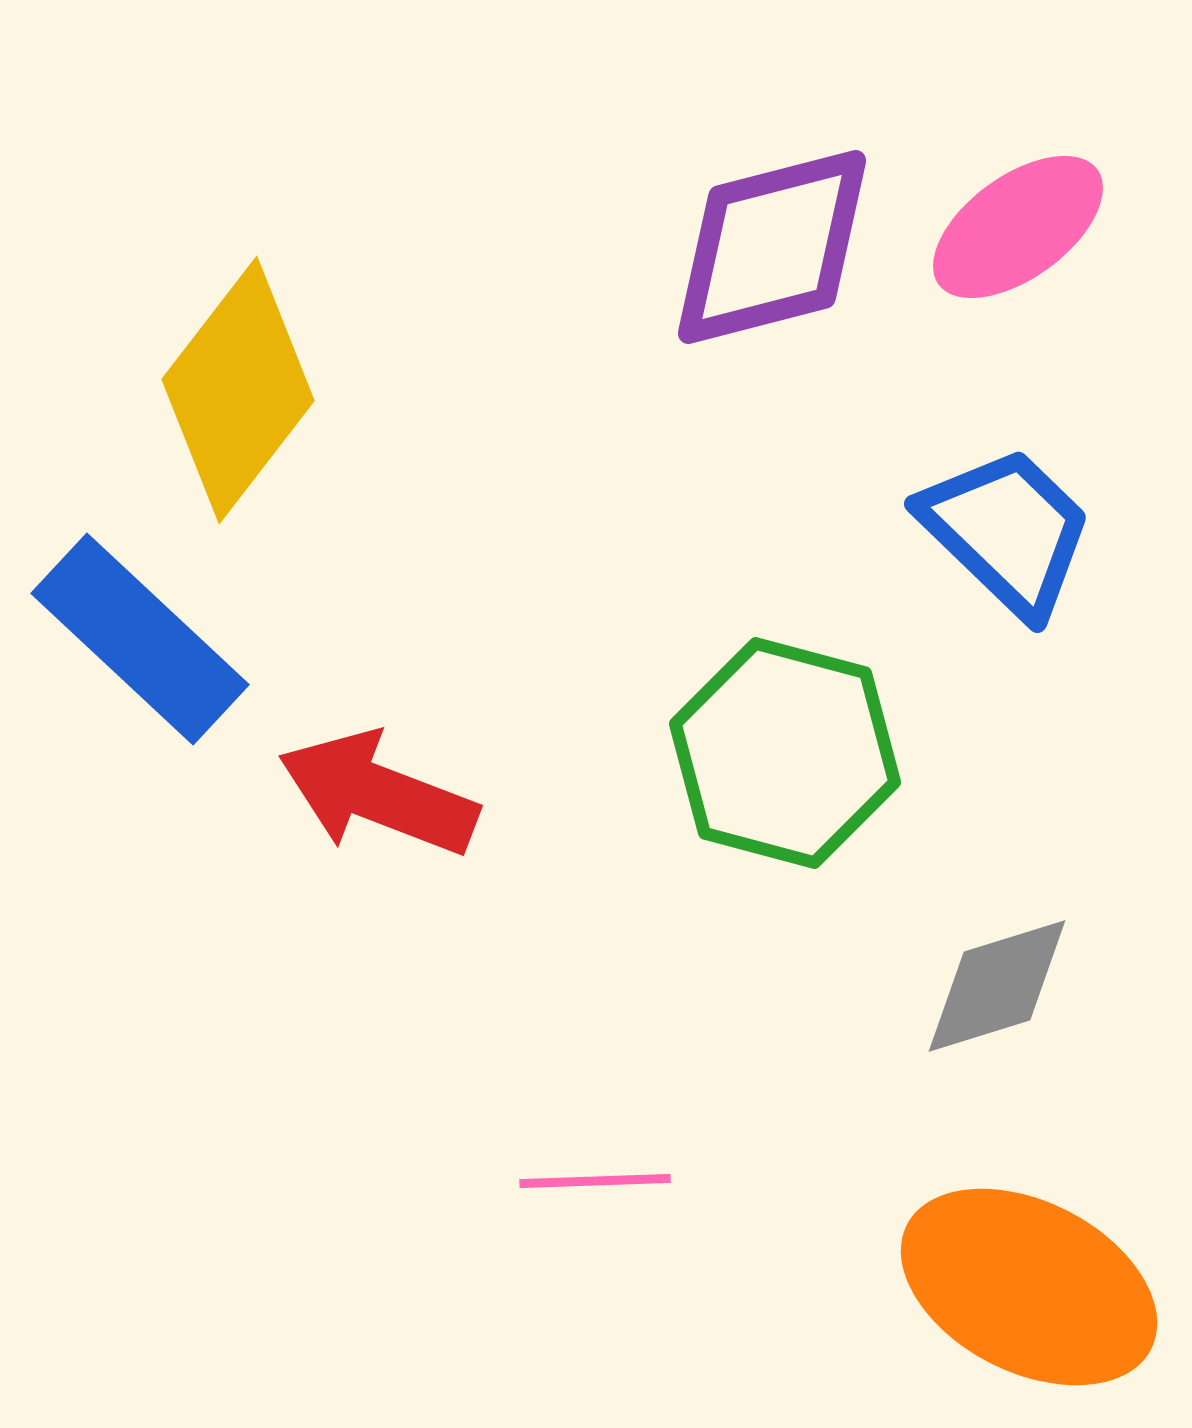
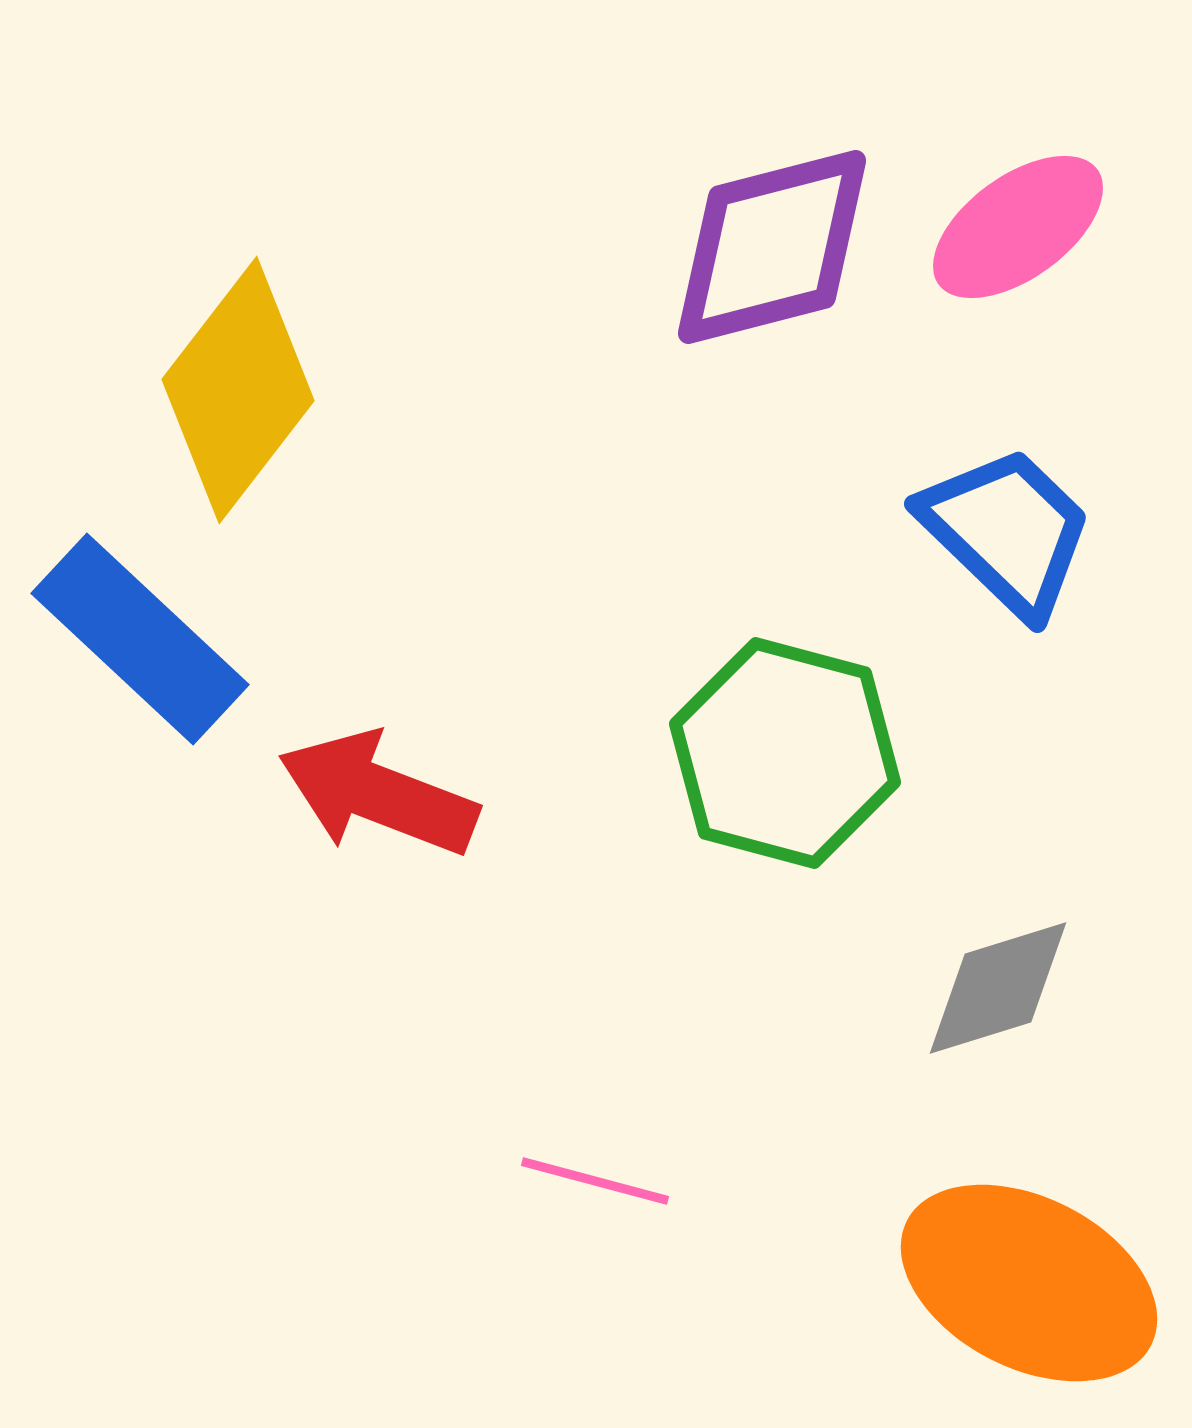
gray diamond: moved 1 px right, 2 px down
pink line: rotated 17 degrees clockwise
orange ellipse: moved 4 px up
